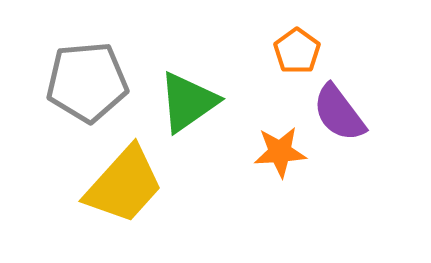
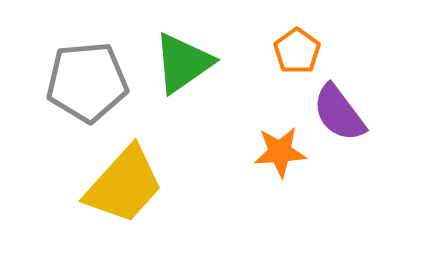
green triangle: moved 5 px left, 39 px up
